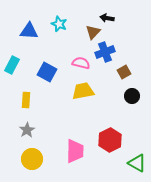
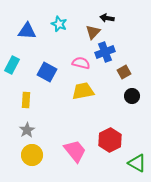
blue triangle: moved 2 px left
pink trapezoid: rotated 40 degrees counterclockwise
yellow circle: moved 4 px up
